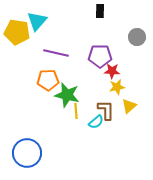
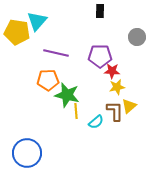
brown L-shape: moved 9 px right, 1 px down
